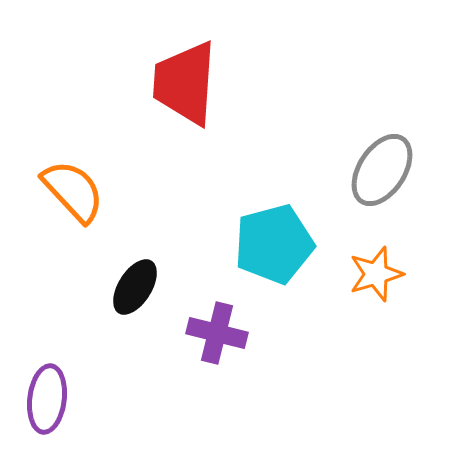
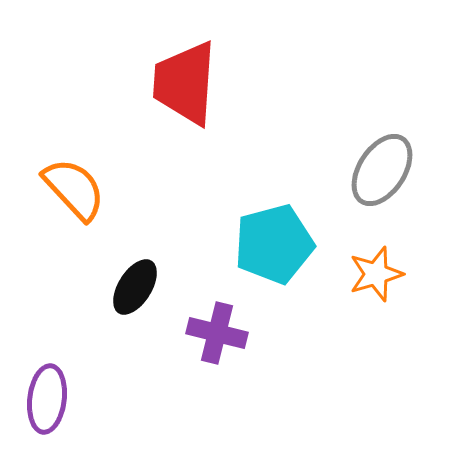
orange semicircle: moved 1 px right, 2 px up
